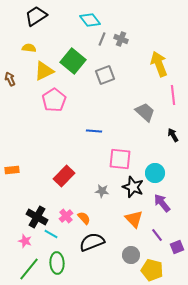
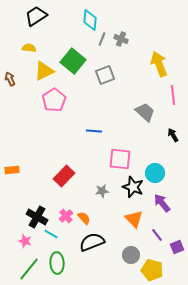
cyan diamond: rotated 45 degrees clockwise
gray star: rotated 16 degrees counterclockwise
